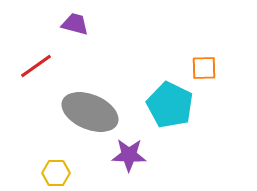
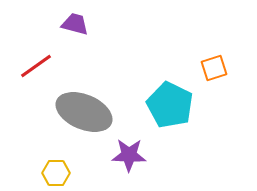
orange square: moved 10 px right; rotated 16 degrees counterclockwise
gray ellipse: moved 6 px left
